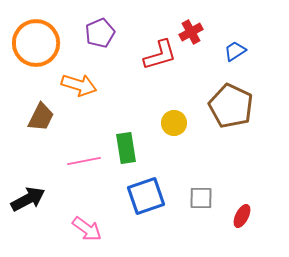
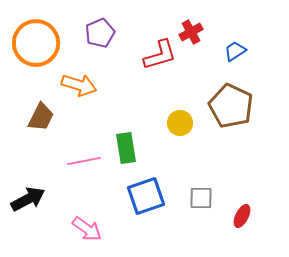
yellow circle: moved 6 px right
